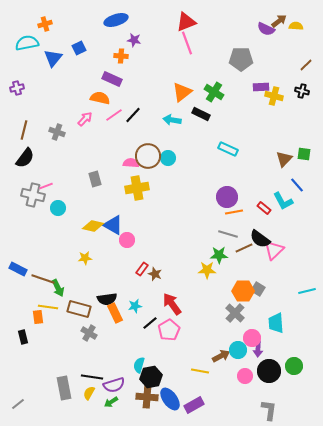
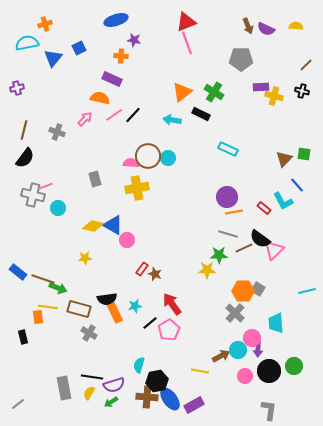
brown arrow at (279, 21): moved 31 px left, 5 px down; rotated 105 degrees clockwise
blue rectangle at (18, 269): moved 3 px down; rotated 12 degrees clockwise
green arrow at (58, 288): rotated 42 degrees counterclockwise
black hexagon at (151, 377): moved 6 px right, 4 px down
